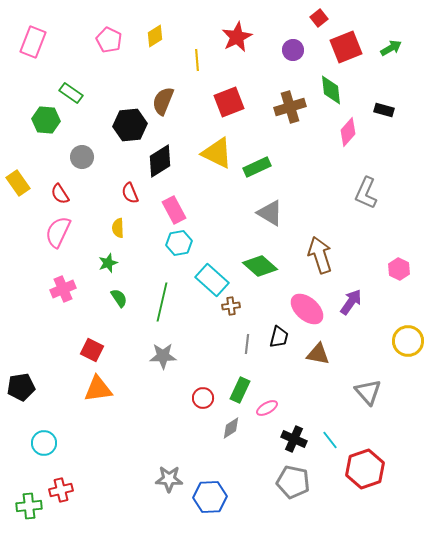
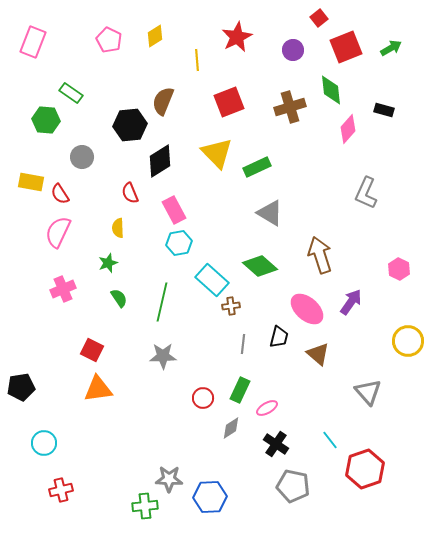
pink diamond at (348, 132): moved 3 px up
yellow triangle at (217, 153): rotated 20 degrees clockwise
yellow rectangle at (18, 183): moved 13 px right, 1 px up; rotated 45 degrees counterclockwise
gray line at (247, 344): moved 4 px left
brown triangle at (318, 354): rotated 30 degrees clockwise
black cross at (294, 439): moved 18 px left, 5 px down; rotated 10 degrees clockwise
gray pentagon at (293, 482): moved 4 px down
green cross at (29, 506): moved 116 px right
